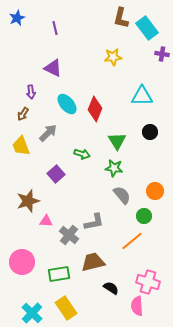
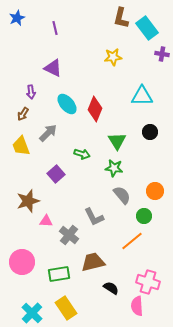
gray L-shape: moved 5 px up; rotated 75 degrees clockwise
